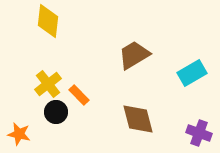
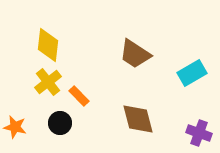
yellow diamond: moved 24 px down
brown trapezoid: moved 1 px right, 1 px up; rotated 116 degrees counterclockwise
yellow cross: moved 2 px up
orange rectangle: moved 1 px down
black circle: moved 4 px right, 11 px down
orange star: moved 4 px left, 7 px up
